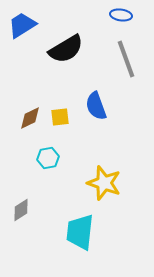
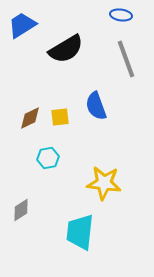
yellow star: rotated 12 degrees counterclockwise
